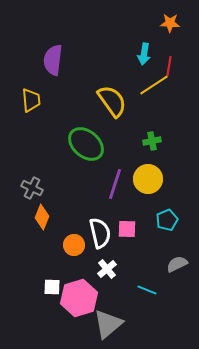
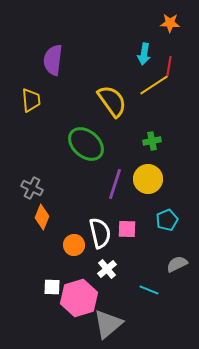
cyan line: moved 2 px right
